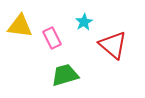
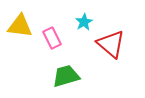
red triangle: moved 2 px left, 1 px up
green trapezoid: moved 1 px right, 1 px down
